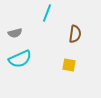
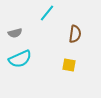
cyan line: rotated 18 degrees clockwise
